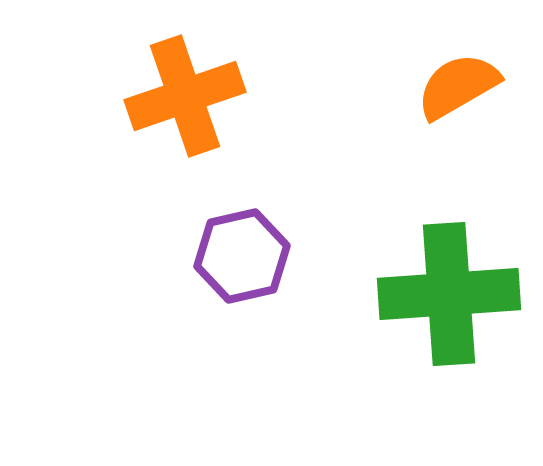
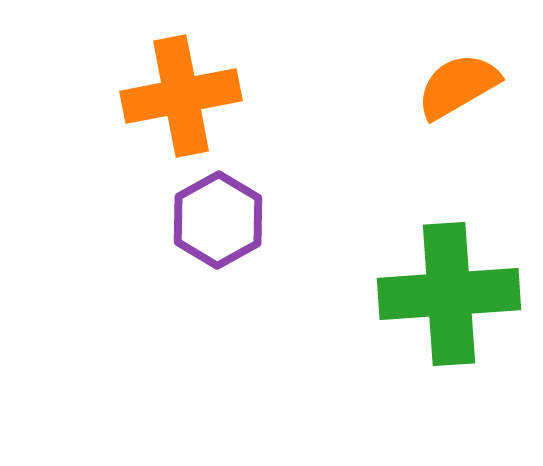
orange cross: moved 4 px left; rotated 8 degrees clockwise
purple hexagon: moved 24 px left, 36 px up; rotated 16 degrees counterclockwise
